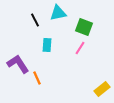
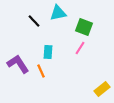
black line: moved 1 px left, 1 px down; rotated 16 degrees counterclockwise
cyan rectangle: moved 1 px right, 7 px down
orange line: moved 4 px right, 7 px up
